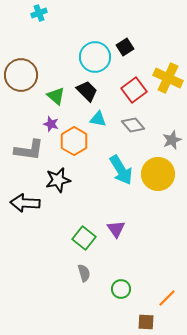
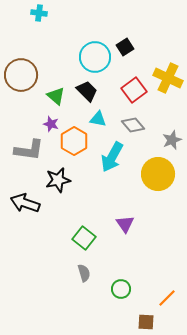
cyan cross: rotated 28 degrees clockwise
cyan arrow: moved 9 px left, 13 px up; rotated 60 degrees clockwise
black arrow: rotated 16 degrees clockwise
purple triangle: moved 9 px right, 5 px up
